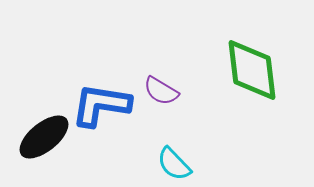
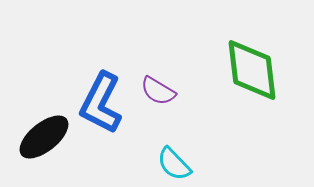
purple semicircle: moved 3 px left
blue L-shape: moved 2 px up; rotated 72 degrees counterclockwise
